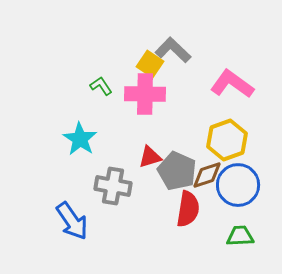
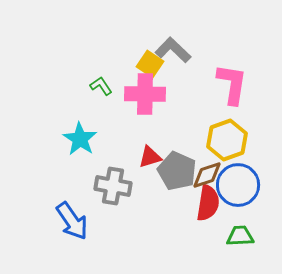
pink L-shape: rotated 63 degrees clockwise
red semicircle: moved 20 px right, 6 px up
